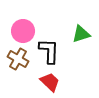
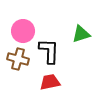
brown cross: rotated 15 degrees counterclockwise
red trapezoid: rotated 55 degrees counterclockwise
